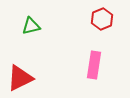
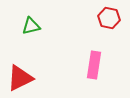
red hexagon: moved 7 px right, 1 px up; rotated 25 degrees counterclockwise
